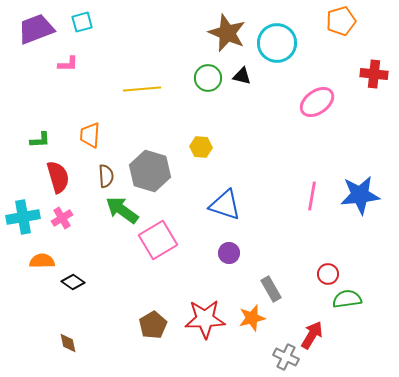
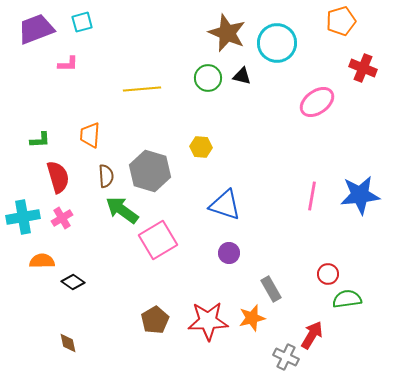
red cross: moved 11 px left, 6 px up; rotated 16 degrees clockwise
red star: moved 3 px right, 2 px down
brown pentagon: moved 2 px right, 5 px up
